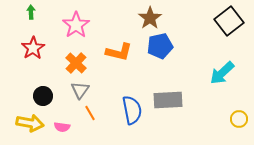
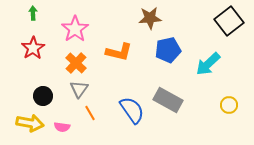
green arrow: moved 2 px right, 1 px down
brown star: rotated 30 degrees clockwise
pink star: moved 1 px left, 4 px down
blue pentagon: moved 8 px right, 4 px down
cyan arrow: moved 14 px left, 9 px up
gray triangle: moved 1 px left, 1 px up
gray rectangle: rotated 32 degrees clockwise
blue semicircle: rotated 24 degrees counterclockwise
yellow circle: moved 10 px left, 14 px up
